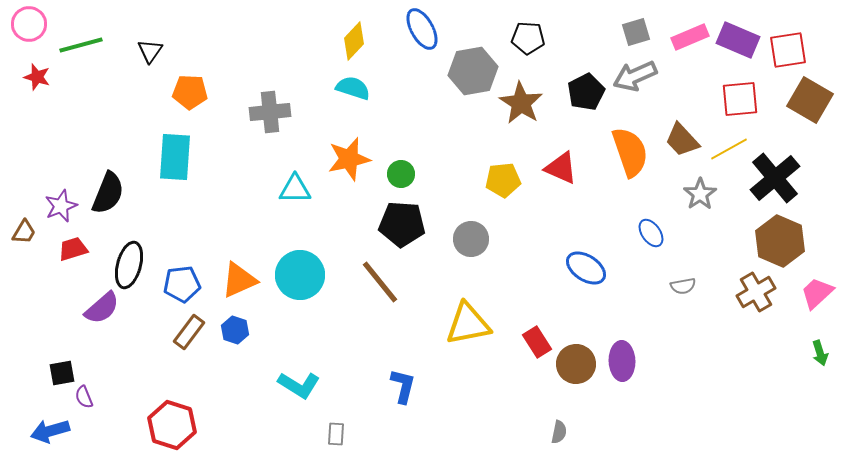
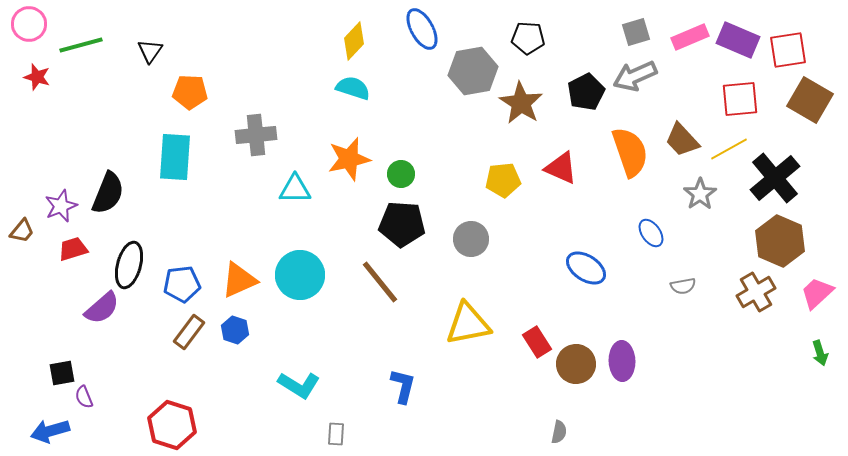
gray cross at (270, 112): moved 14 px left, 23 px down
brown trapezoid at (24, 232): moved 2 px left, 1 px up; rotated 8 degrees clockwise
